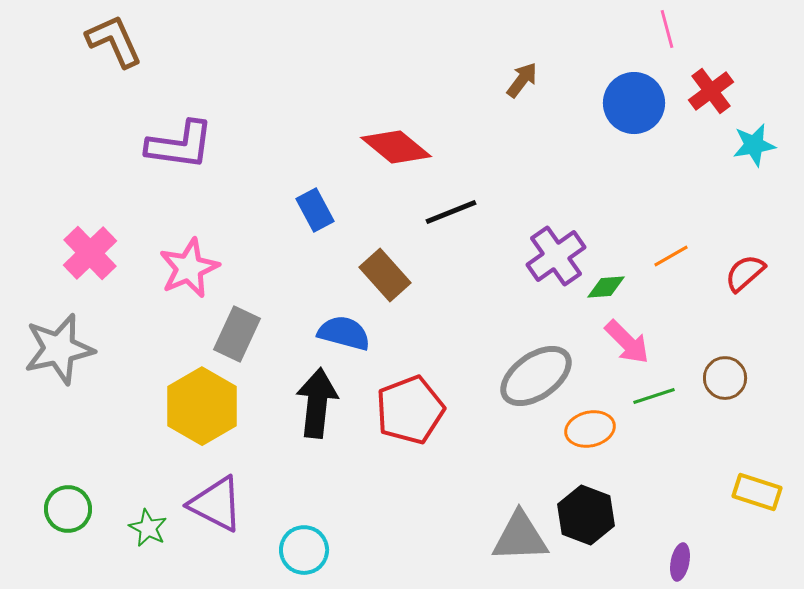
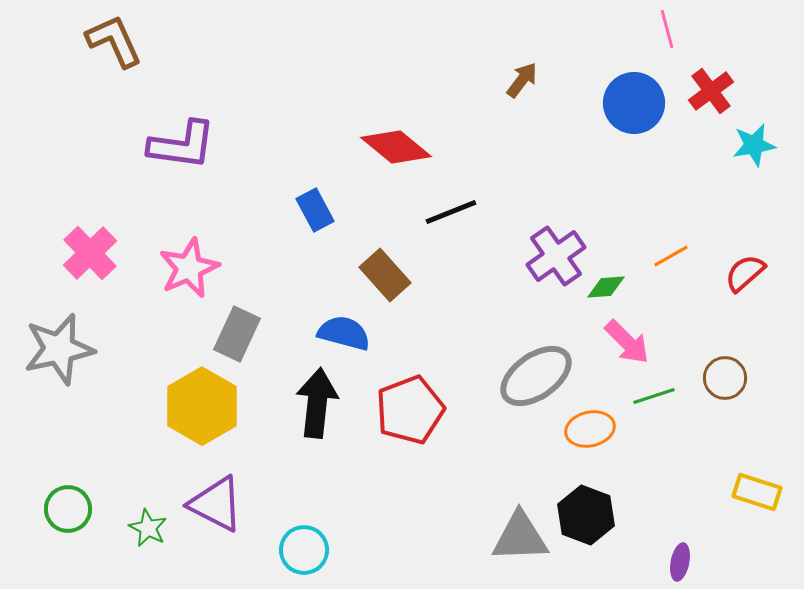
purple L-shape: moved 2 px right
